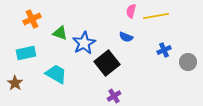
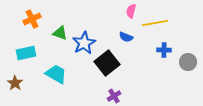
yellow line: moved 1 px left, 7 px down
blue cross: rotated 24 degrees clockwise
